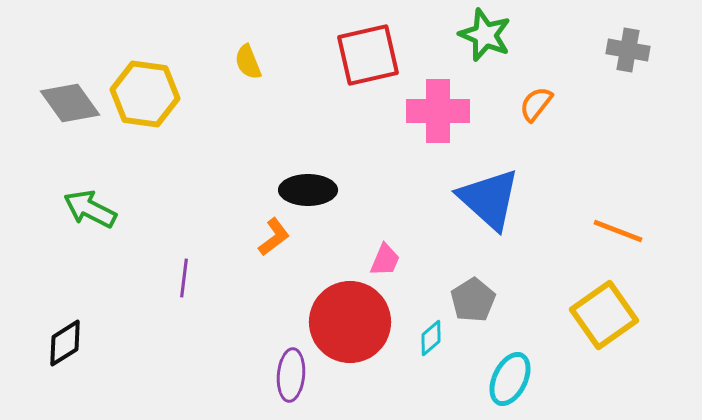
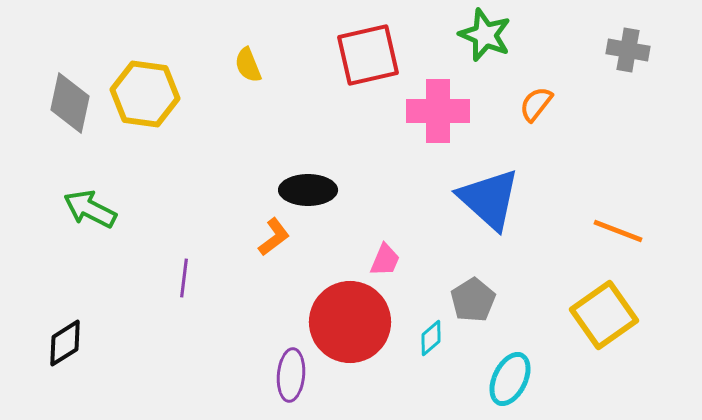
yellow semicircle: moved 3 px down
gray diamond: rotated 48 degrees clockwise
